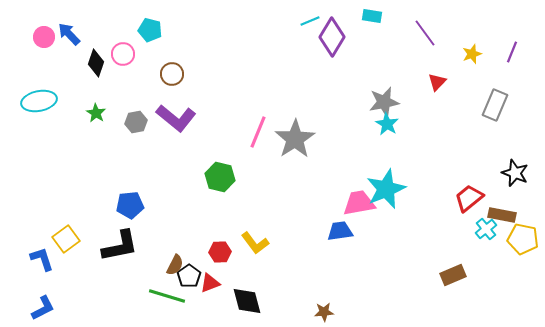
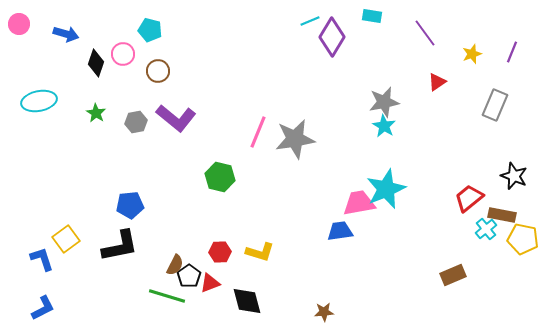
blue arrow at (69, 34): moved 3 px left; rotated 150 degrees clockwise
pink circle at (44, 37): moved 25 px left, 13 px up
brown circle at (172, 74): moved 14 px left, 3 px up
red triangle at (437, 82): rotated 12 degrees clockwise
cyan star at (387, 124): moved 3 px left, 2 px down
gray star at (295, 139): rotated 24 degrees clockwise
black star at (515, 173): moved 1 px left, 3 px down
yellow L-shape at (255, 243): moved 5 px right, 9 px down; rotated 36 degrees counterclockwise
